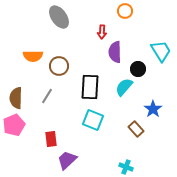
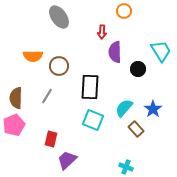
orange circle: moved 1 px left
cyan semicircle: moved 21 px down
red rectangle: rotated 21 degrees clockwise
